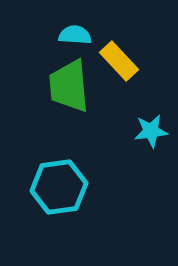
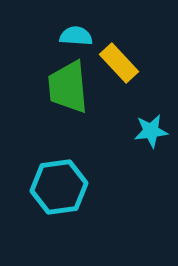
cyan semicircle: moved 1 px right, 1 px down
yellow rectangle: moved 2 px down
green trapezoid: moved 1 px left, 1 px down
